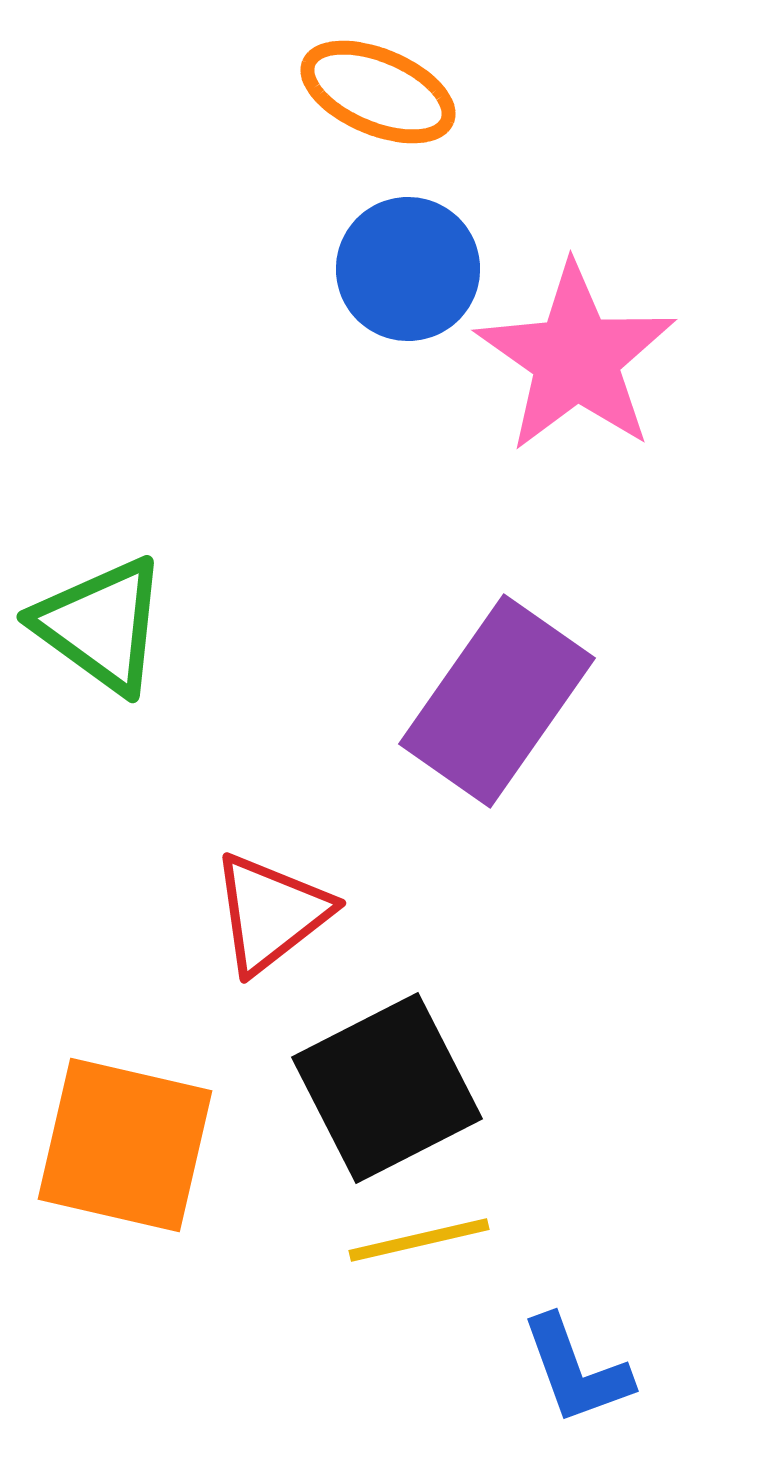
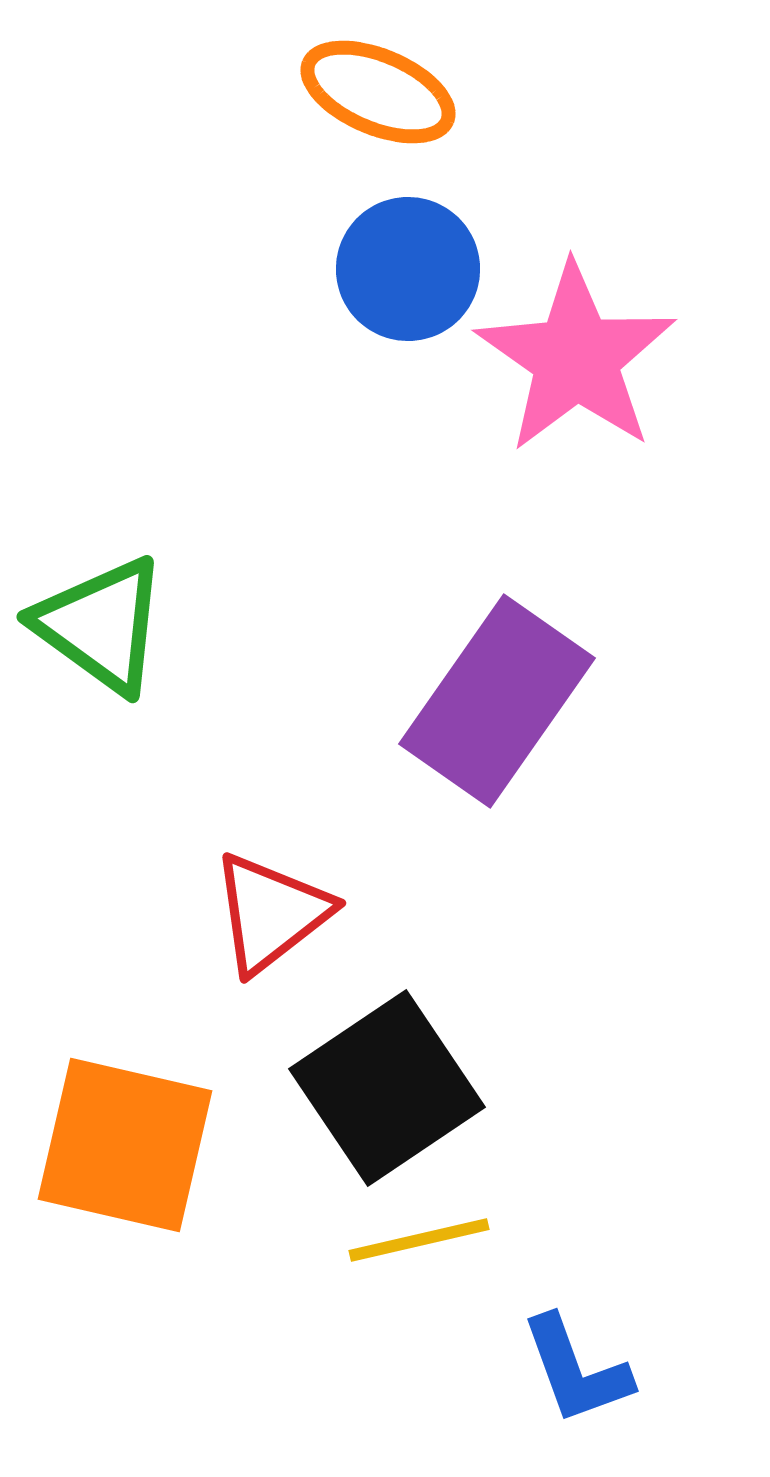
black square: rotated 7 degrees counterclockwise
